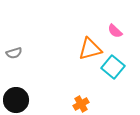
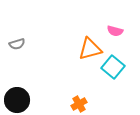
pink semicircle: rotated 28 degrees counterclockwise
gray semicircle: moved 3 px right, 9 px up
black circle: moved 1 px right
orange cross: moved 2 px left
